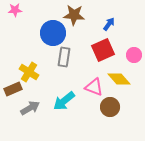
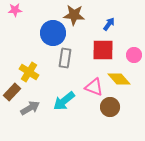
red square: rotated 25 degrees clockwise
gray rectangle: moved 1 px right, 1 px down
brown rectangle: moved 1 px left, 3 px down; rotated 24 degrees counterclockwise
